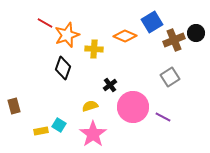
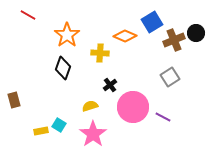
red line: moved 17 px left, 8 px up
orange star: rotated 15 degrees counterclockwise
yellow cross: moved 6 px right, 4 px down
brown rectangle: moved 6 px up
